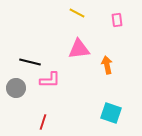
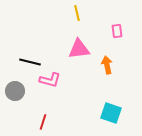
yellow line: rotated 49 degrees clockwise
pink rectangle: moved 11 px down
pink L-shape: rotated 15 degrees clockwise
gray circle: moved 1 px left, 3 px down
